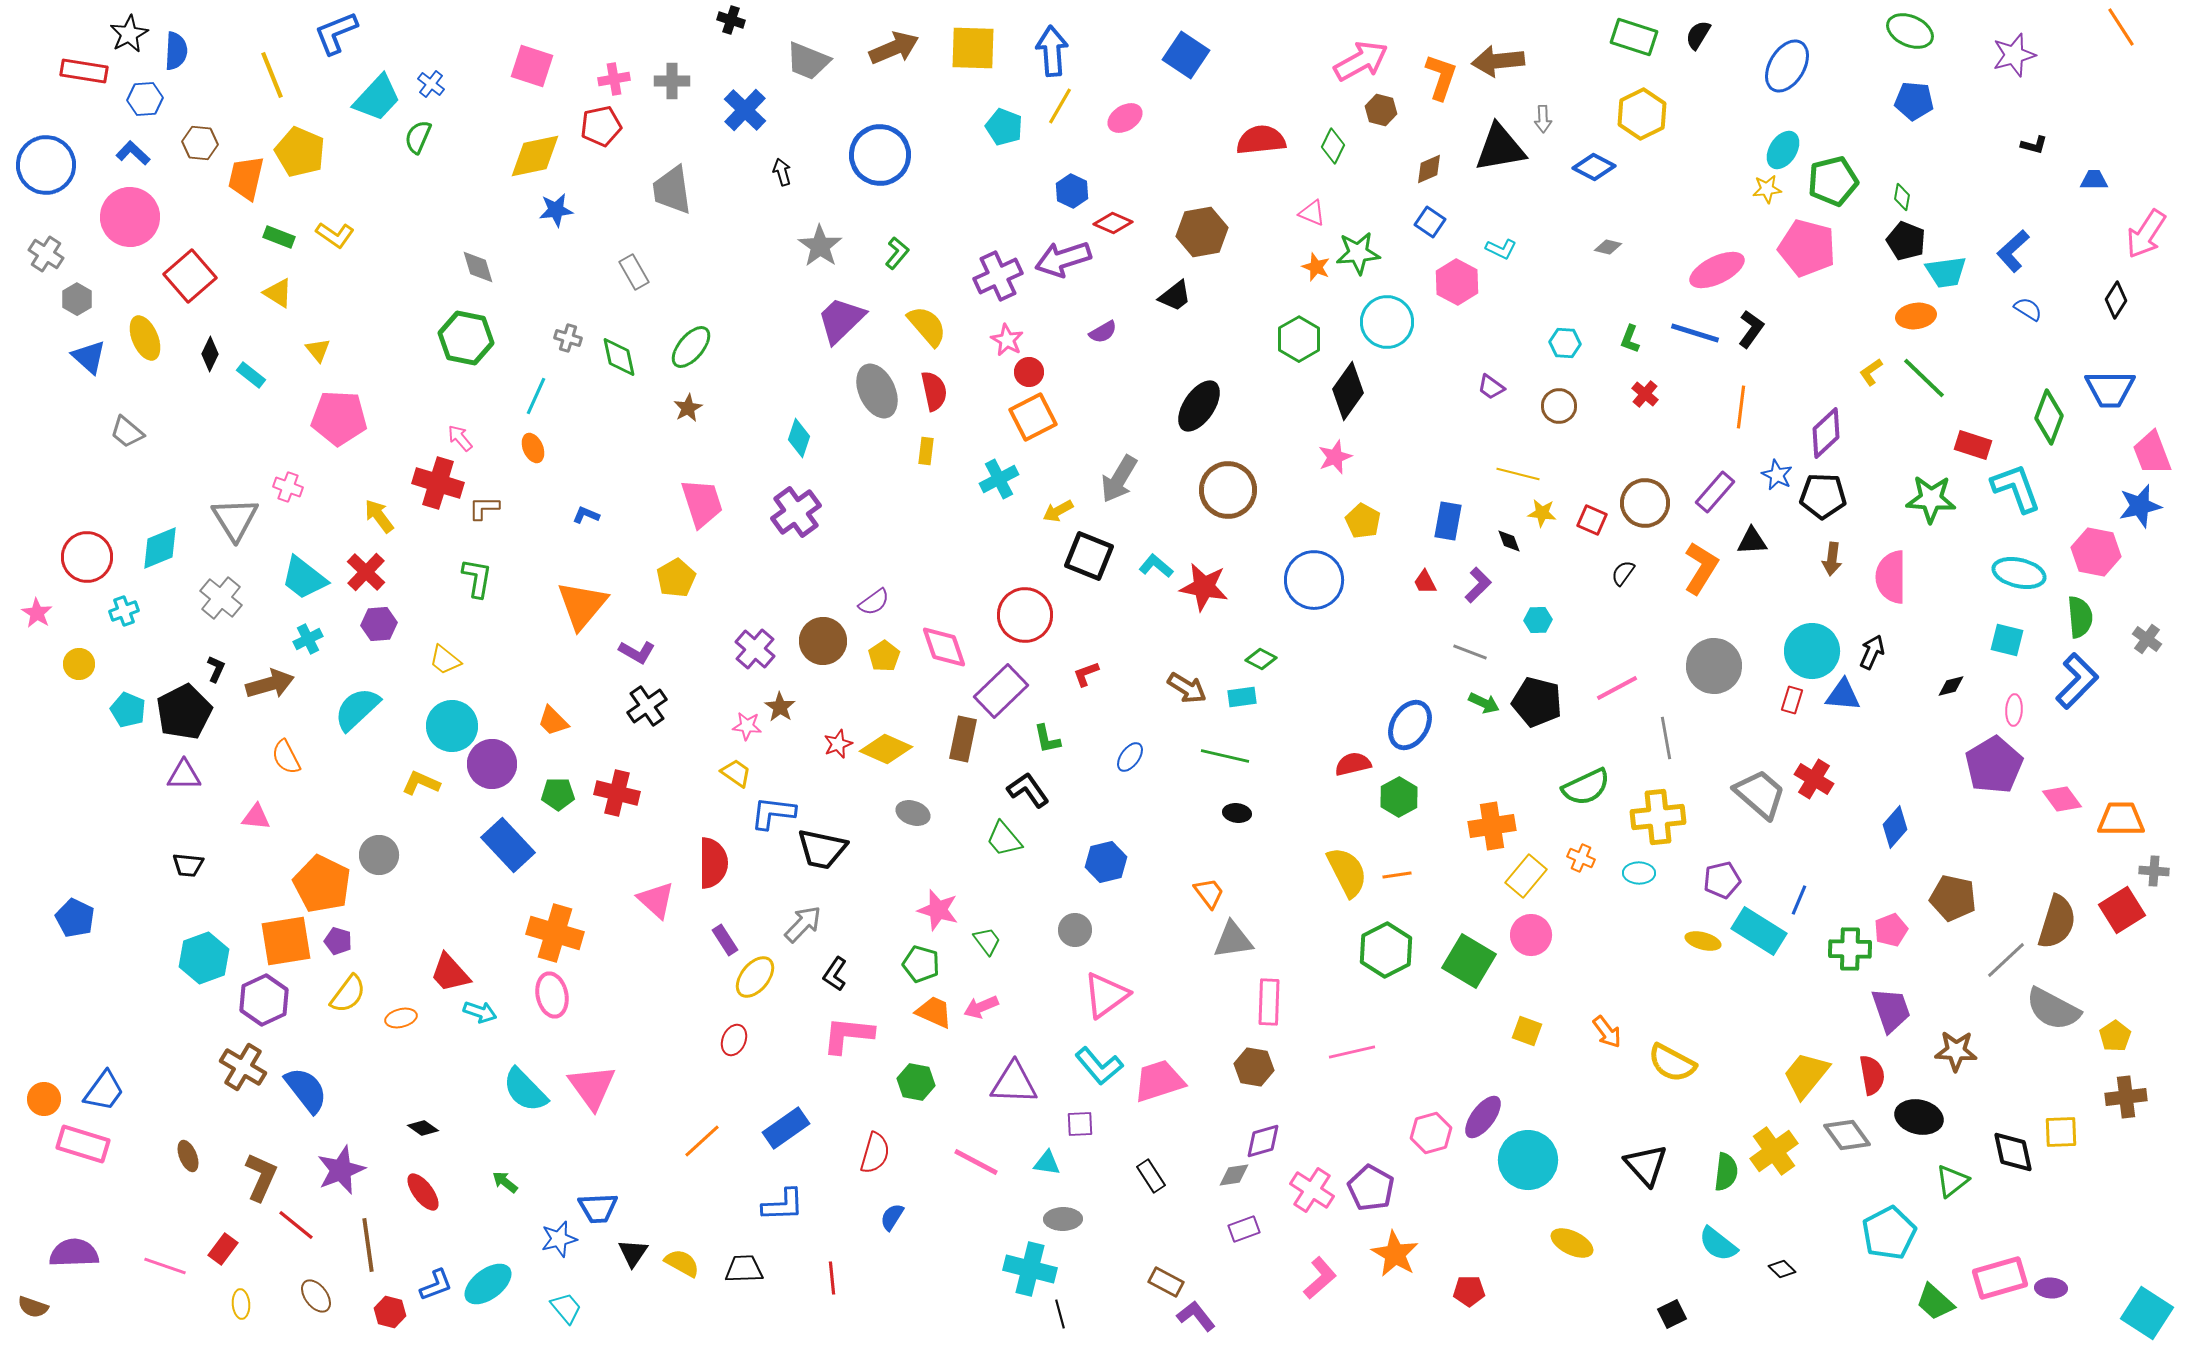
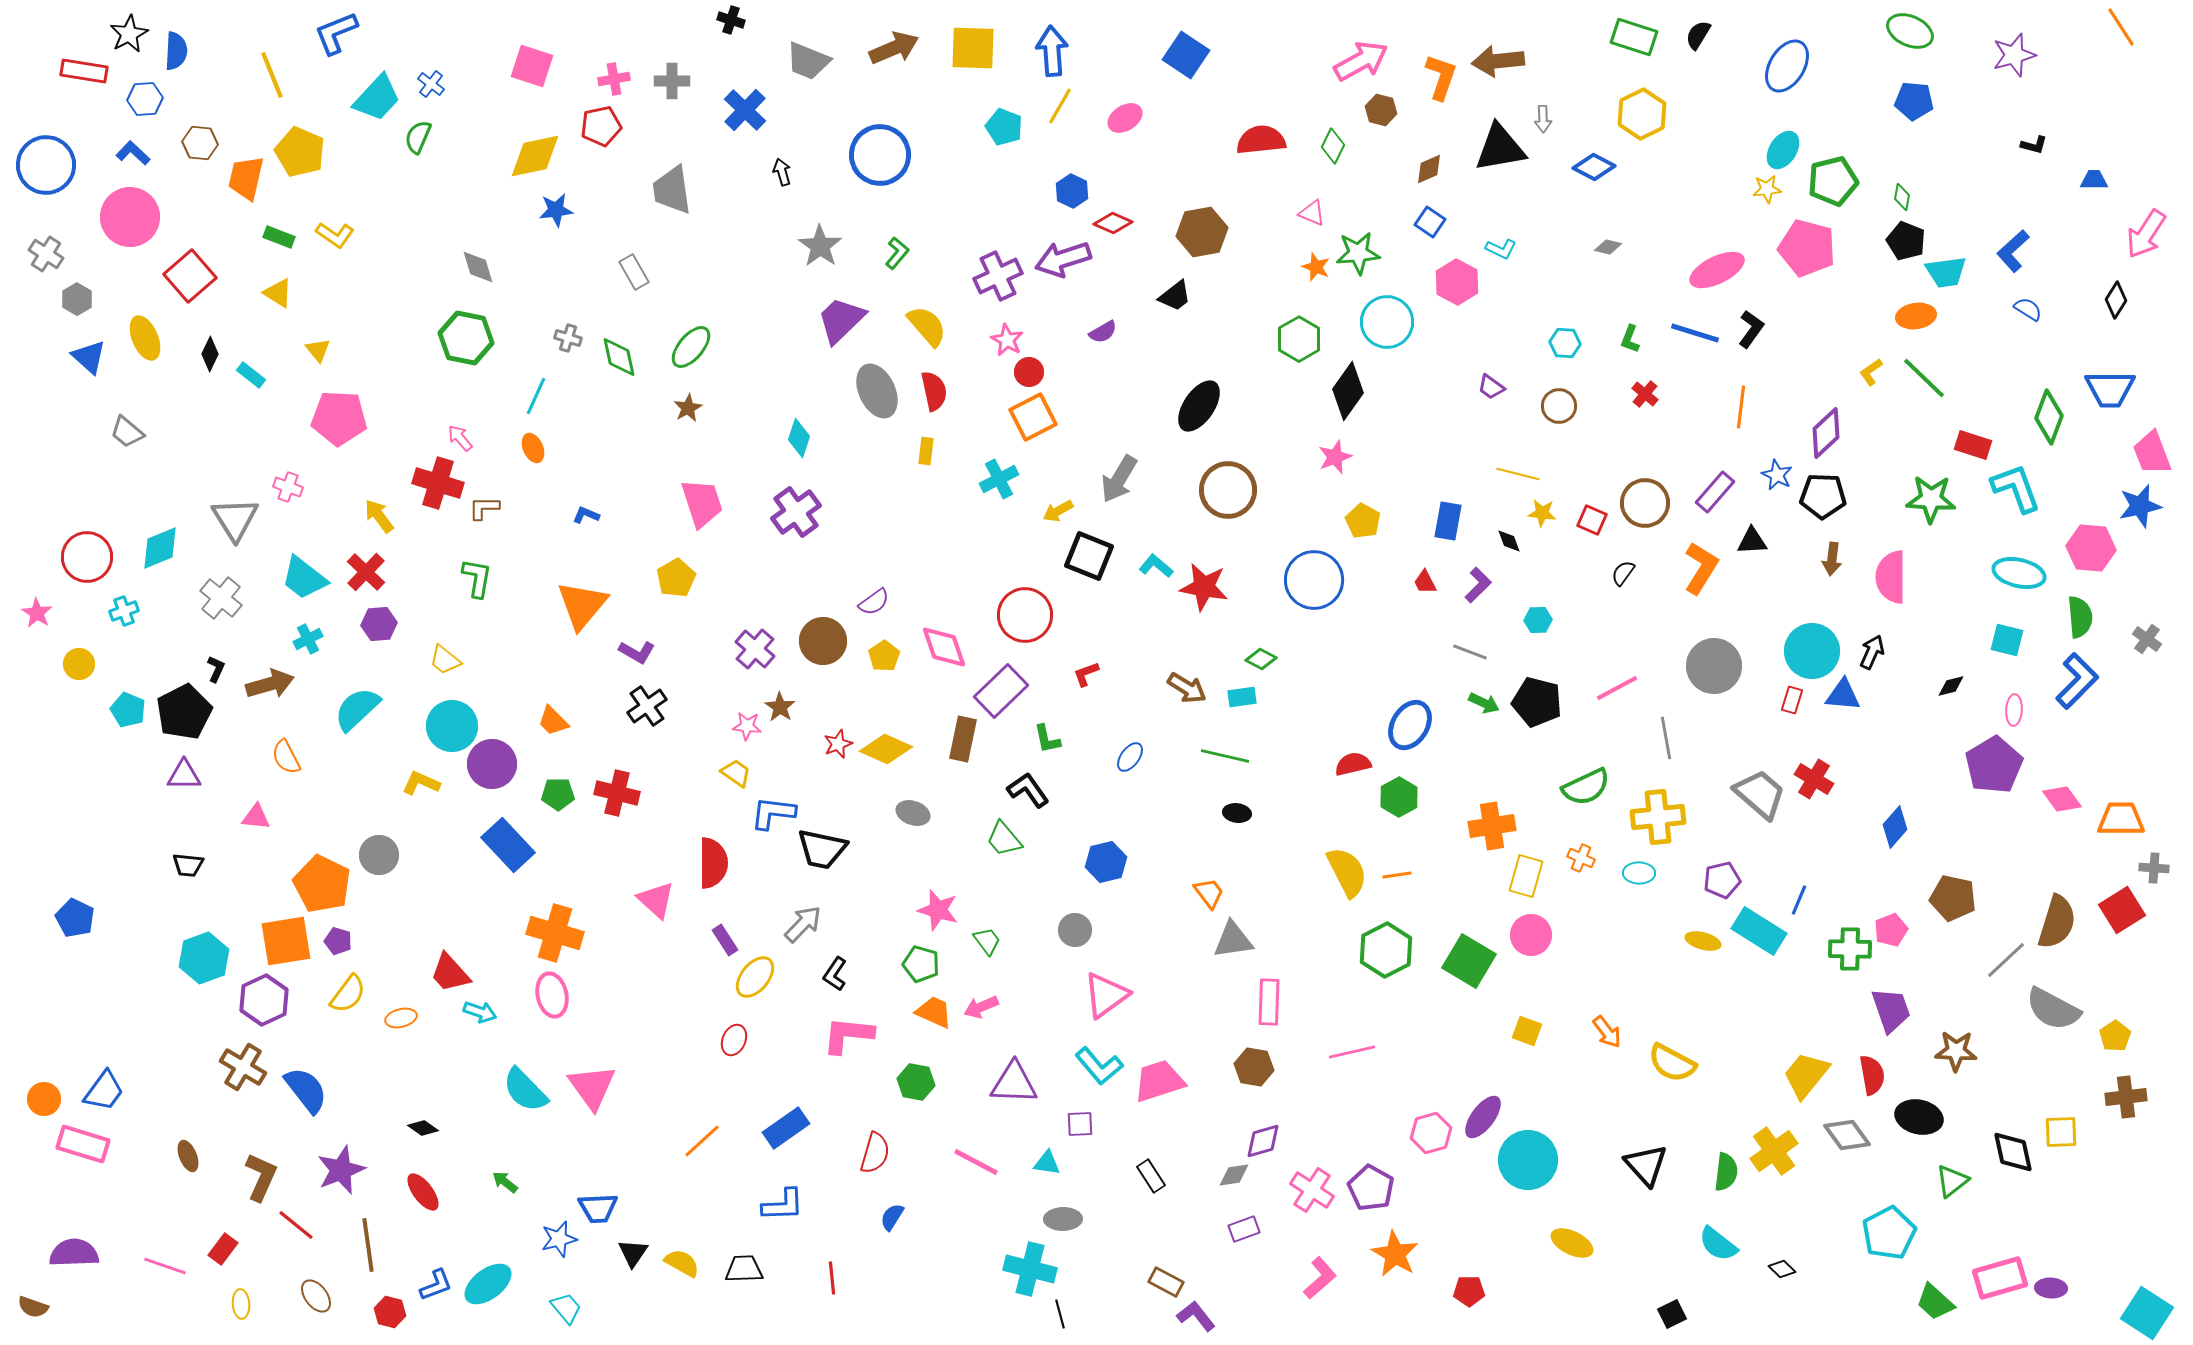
pink hexagon at (2096, 552): moved 5 px left, 4 px up; rotated 6 degrees counterclockwise
gray cross at (2154, 871): moved 3 px up
yellow rectangle at (1526, 876): rotated 24 degrees counterclockwise
